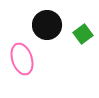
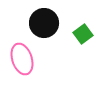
black circle: moved 3 px left, 2 px up
